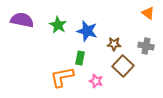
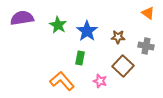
purple semicircle: moved 2 px up; rotated 20 degrees counterclockwise
blue star: rotated 20 degrees clockwise
brown star: moved 4 px right, 7 px up
orange L-shape: moved 4 px down; rotated 60 degrees clockwise
pink star: moved 4 px right
